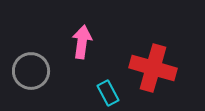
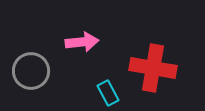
pink arrow: rotated 76 degrees clockwise
red cross: rotated 6 degrees counterclockwise
